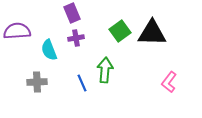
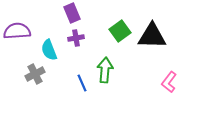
black triangle: moved 3 px down
gray cross: moved 2 px left, 8 px up; rotated 24 degrees counterclockwise
